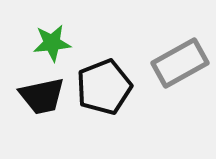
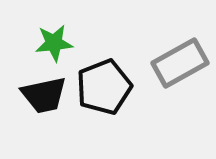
green star: moved 2 px right
black trapezoid: moved 2 px right, 1 px up
